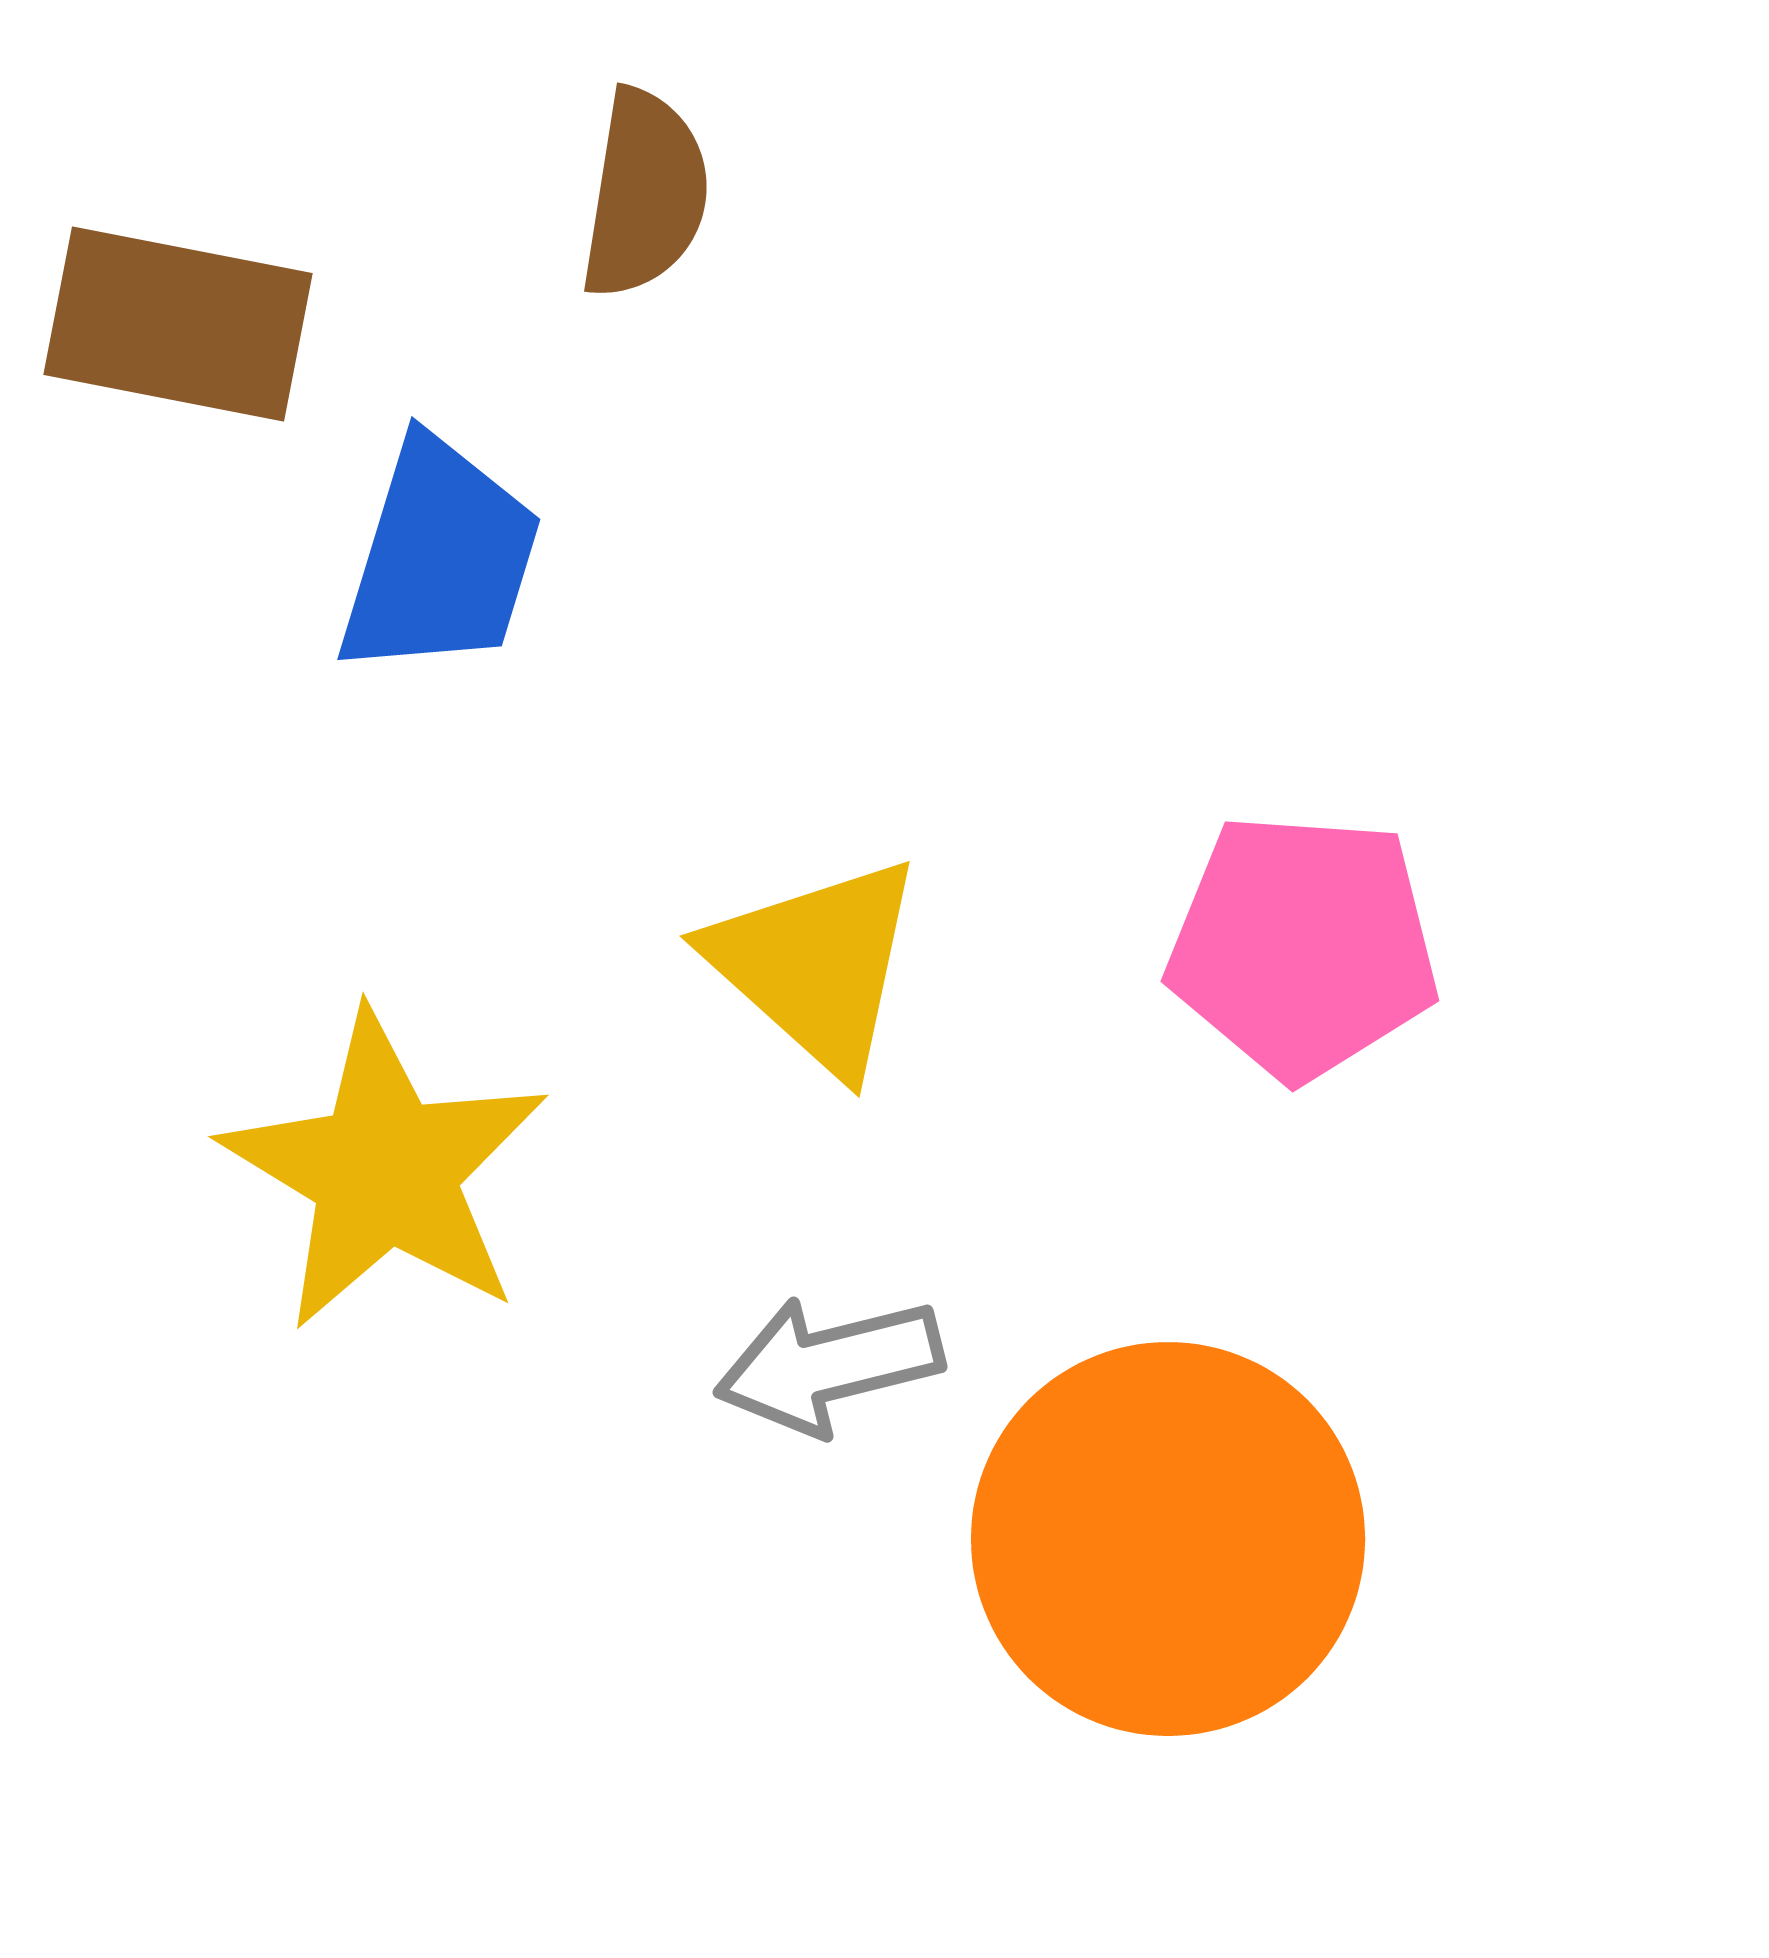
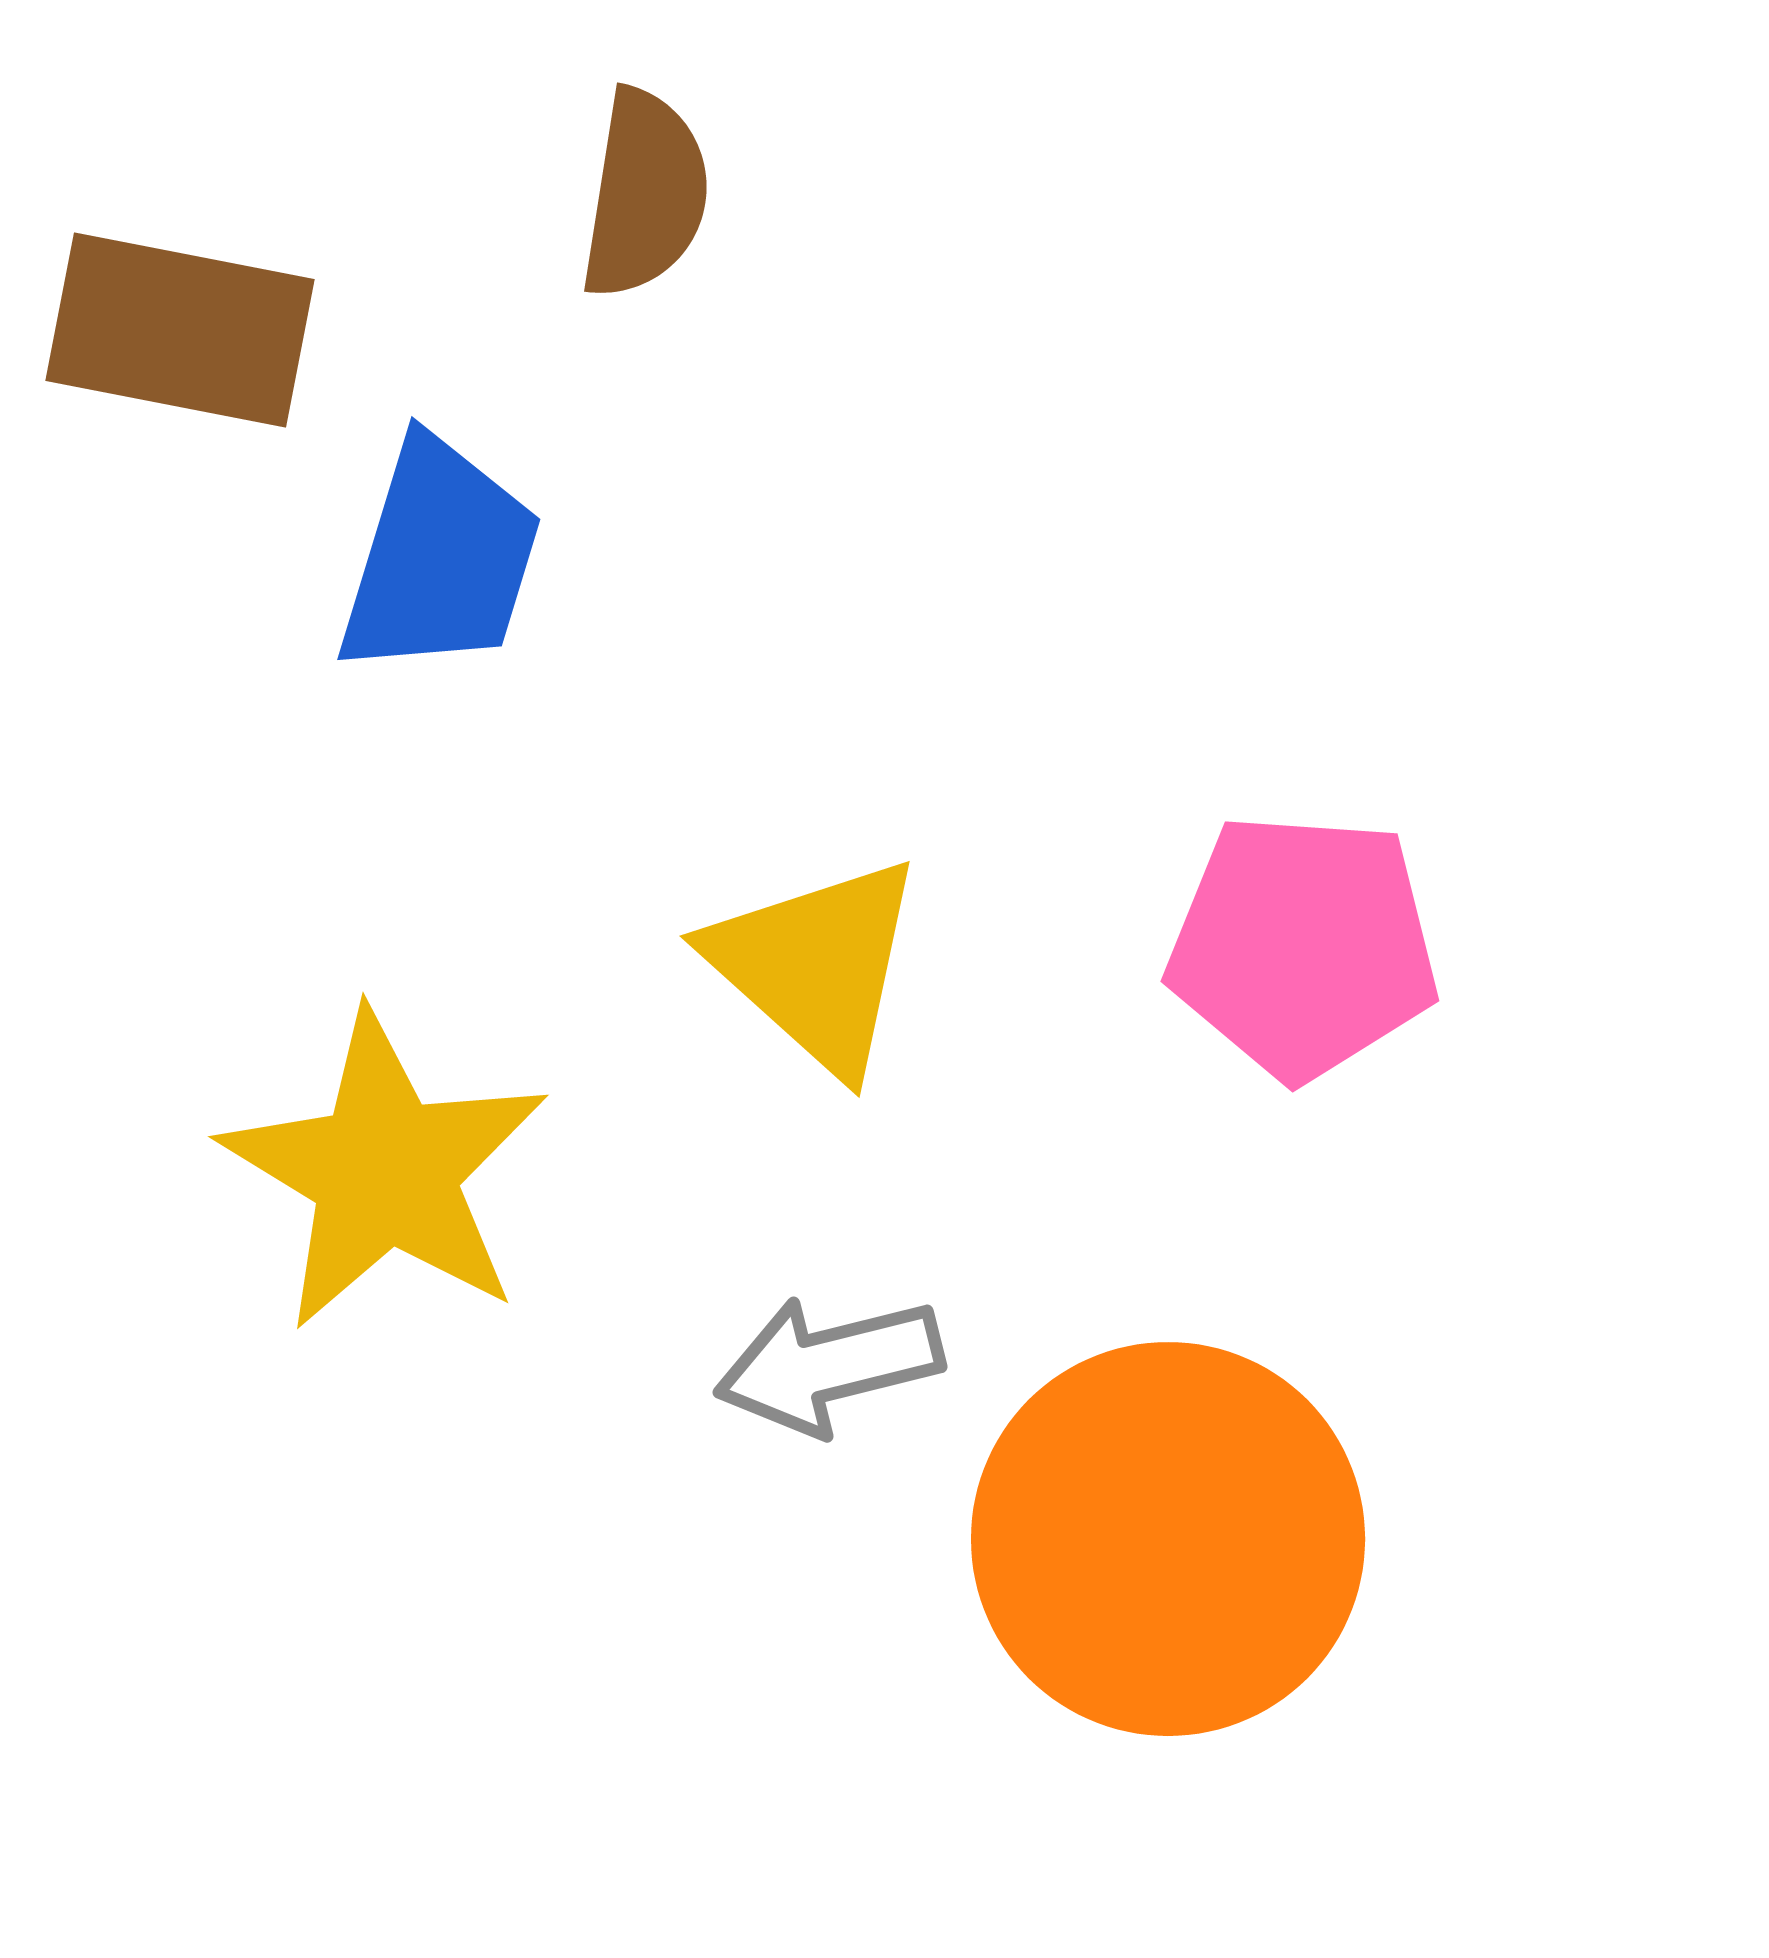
brown rectangle: moved 2 px right, 6 px down
